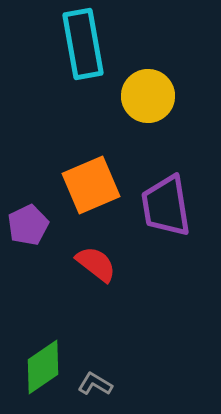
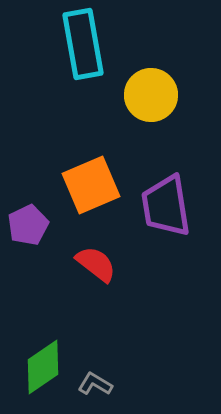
yellow circle: moved 3 px right, 1 px up
